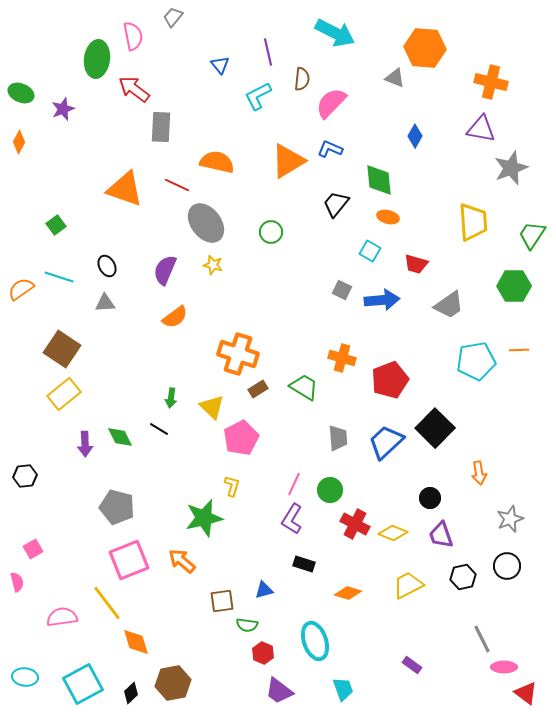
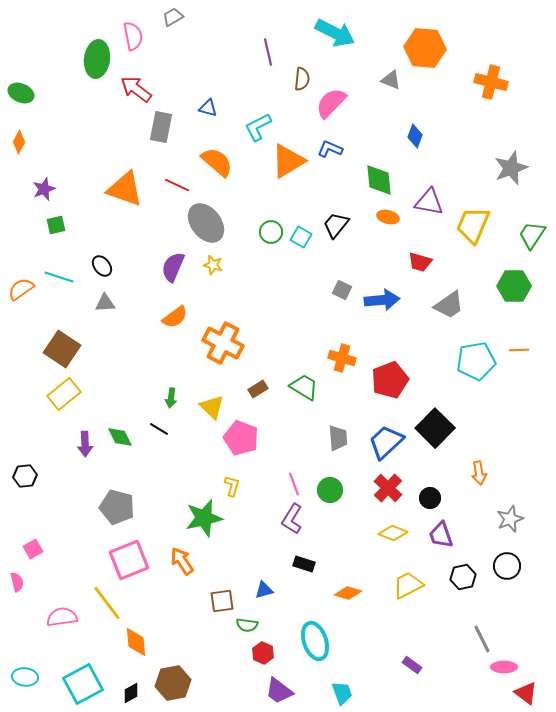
gray trapezoid at (173, 17): rotated 20 degrees clockwise
blue triangle at (220, 65): moved 12 px left, 43 px down; rotated 36 degrees counterclockwise
gray triangle at (395, 78): moved 4 px left, 2 px down
red arrow at (134, 89): moved 2 px right
cyan L-shape at (258, 96): moved 31 px down
purple star at (63, 109): moved 19 px left, 80 px down
gray rectangle at (161, 127): rotated 8 degrees clockwise
purple triangle at (481, 129): moved 52 px left, 73 px down
blue diamond at (415, 136): rotated 10 degrees counterclockwise
orange semicircle at (217, 162): rotated 28 degrees clockwise
black trapezoid at (336, 204): moved 21 px down
yellow trapezoid at (473, 222): moved 3 px down; rotated 153 degrees counterclockwise
green square at (56, 225): rotated 24 degrees clockwise
cyan square at (370, 251): moved 69 px left, 14 px up
red trapezoid at (416, 264): moved 4 px right, 2 px up
black ellipse at (107, 266): moved 5 px left; rotated 10 degrees counterclockwise
purple semicircle at (165, 270): moved 8 px right, 3 px up
orange cross at (238, 354): moved 15 px left, 11 px up; rotated 9 degrees clockwise
pink pentagon at (241, 438): rotated 24 degrees counterclockwise
pink line at (294, 484): rotated 45 degrees counterclockwise
red cross at (355, 524): moved 33 px right, 36 px up; rotated 16 degrees clockwise
orange arrow at (182, 561): rotated 16 degrees clockwise
orange diamond at (136, 642): rotated 12 degrees clockwise
cyan trapezoid at (343, 689): moved 1 px left, 4 px down
black diamond at (131, 693): rotated 15 degrees clockwise
